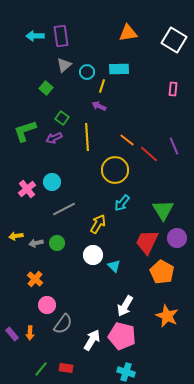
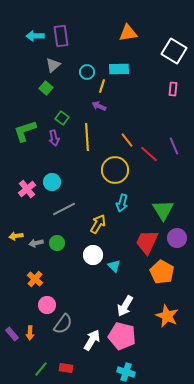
white square at (174, 40): moved 11 px down
gray triangle at (64, 65): moved 11 px left
purple arrow at (54, 138): rotated 77 degrees counterclockwise
orange line at (127, 140): rotated 14 degrees clockwise
cyan arrow at (122, 203): rotated 24 degrees counterclockwise
